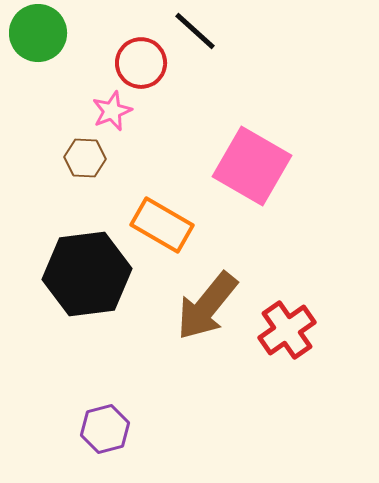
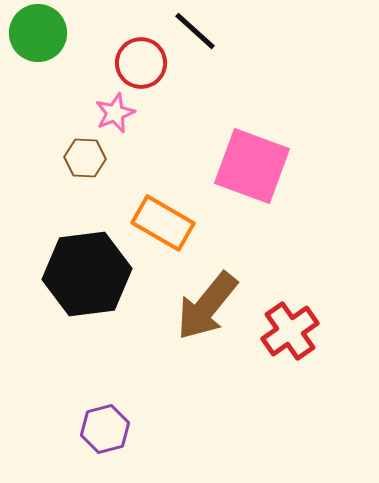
pink star: moved 3 px right, 2 px down
pink square: rotated 10 degrees counterclockwise
orange rectangle: moved 1 px right, 2 px up
red cross: moved 3 px right, 1 px down
